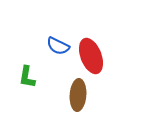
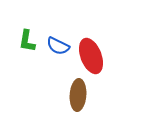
green L-shape: moved 36 px up
